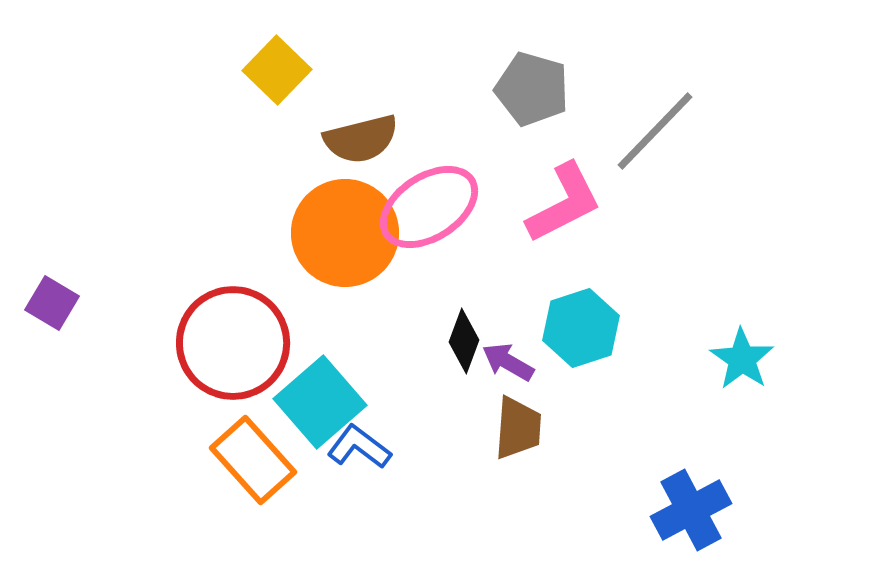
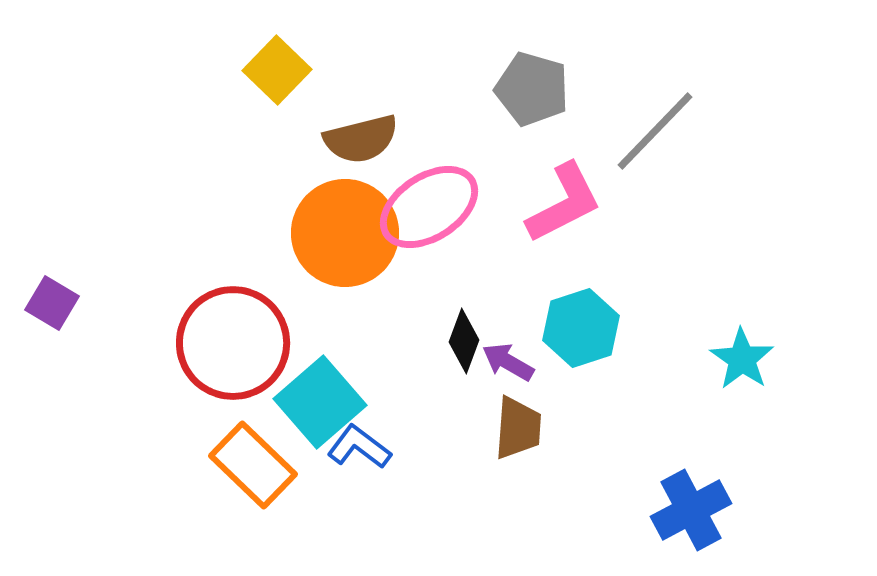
orange rectangle: moved 5 px down; rotated 4 degrees counterclockwise
